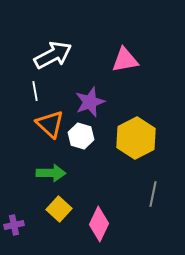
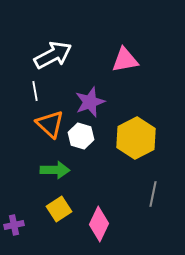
green arrow: moved 4 px right, 3 px up
yellow square: rotated 15 degrees clockwise
